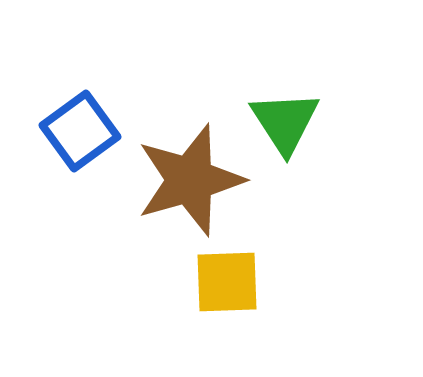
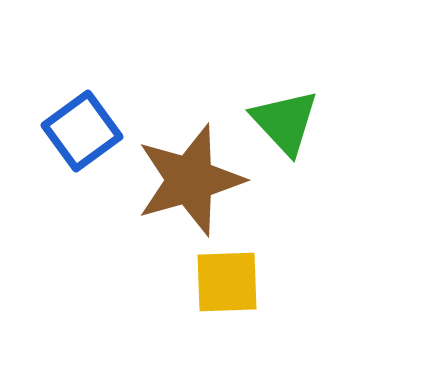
green triangle: rotated 10 degrees counterclockwise
blue square: moved 2 px right
